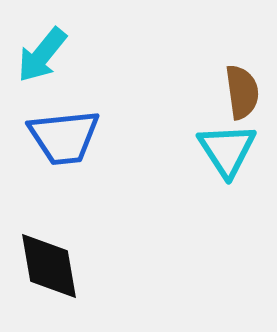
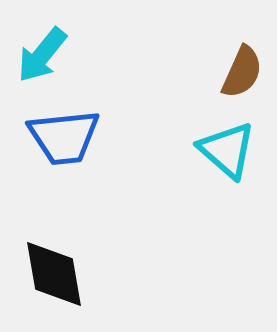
brown semicircle: moved 20 px up; rotated 32 degrees clockwise
cyan triangle: rotated 16 degrees counterclockwise
black diamond: moved 5 px right, 8 px down
